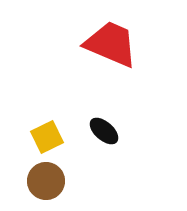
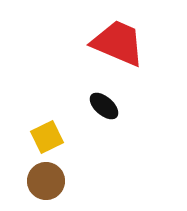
red trapezoid: moved 7 px right, 1 px up
black ellipse: moved 25 px up
